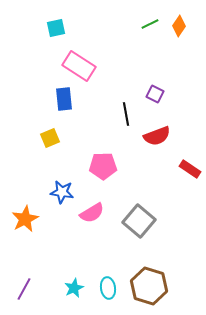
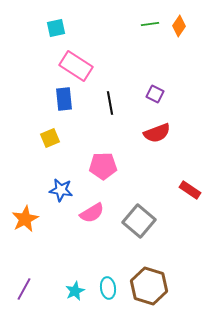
green line: rotated 18 degrees clockwise
pink rectangle: moved 3 px left
black line: moved 16 px left, 11 px up
red semicircle: moved 3 px up
red rectangle: moved 21 px down
blue star: moved 1 px left, 2 px up
cyan star: moved 1 px right, 3 px down
